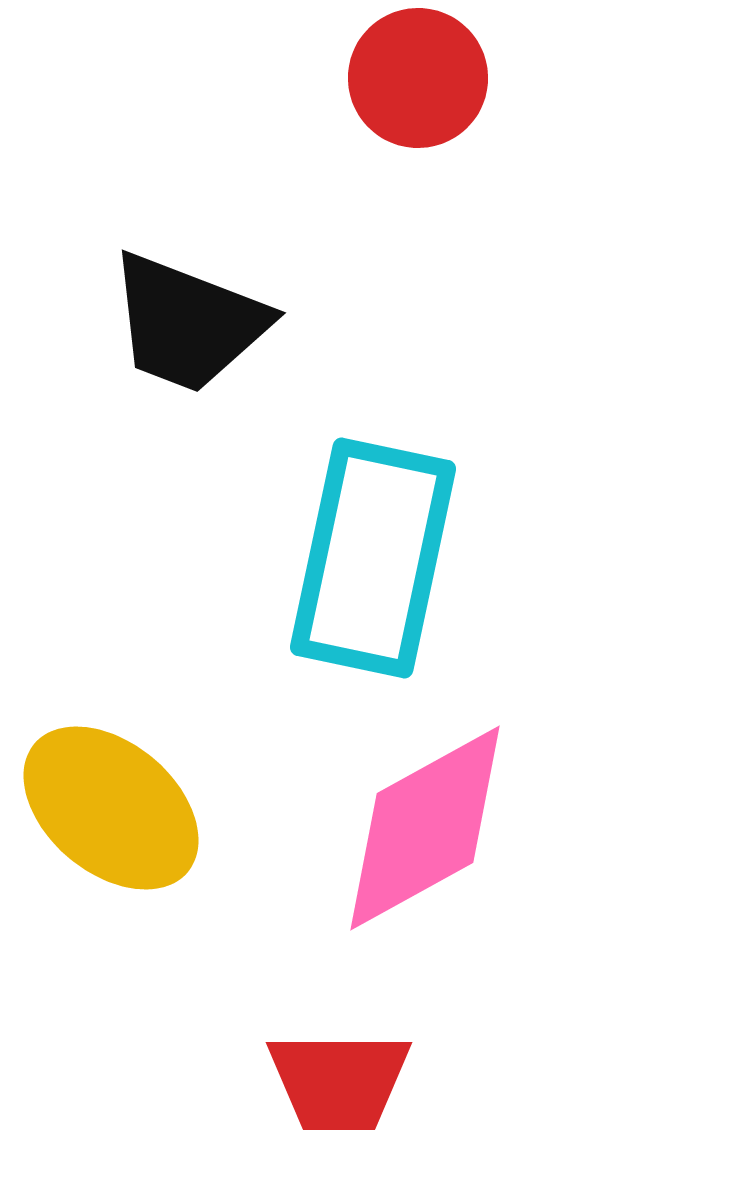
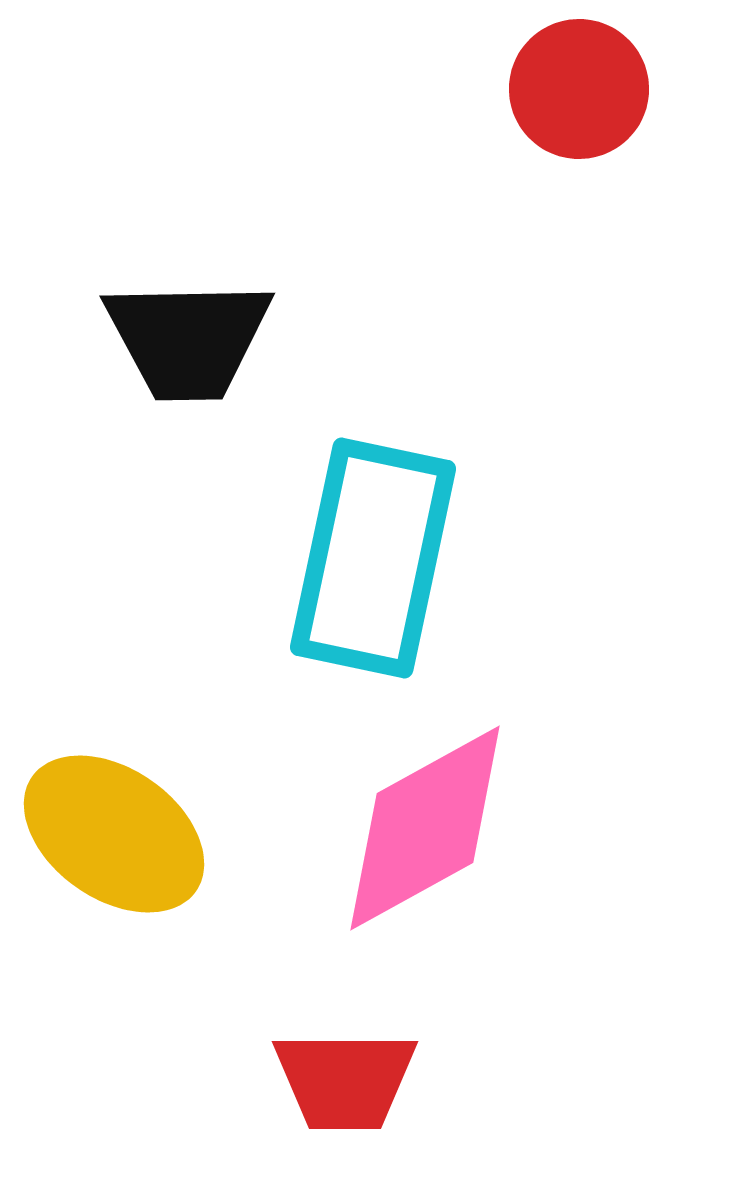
red circle: moved 161 px right, 11 px down
black trapezoid: moved 16 px down; rotated 22 degrees counterclockwise
yellow ellipse: moved 3 px right, 26 px down; rotated 5 degrees counterclockwise
red trapezoid: moved 6 px right, 1 px up
